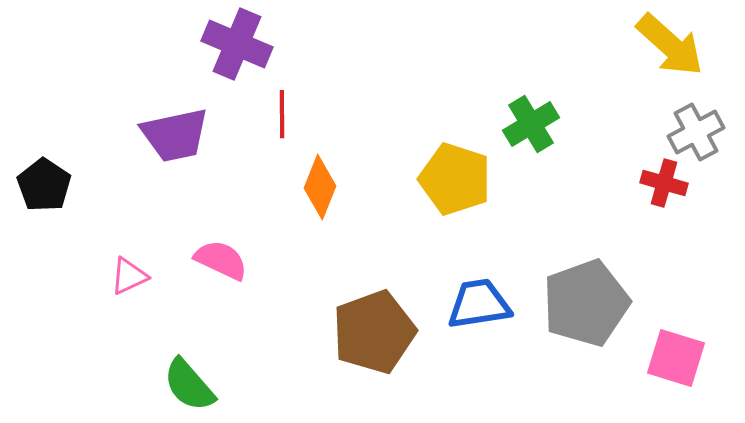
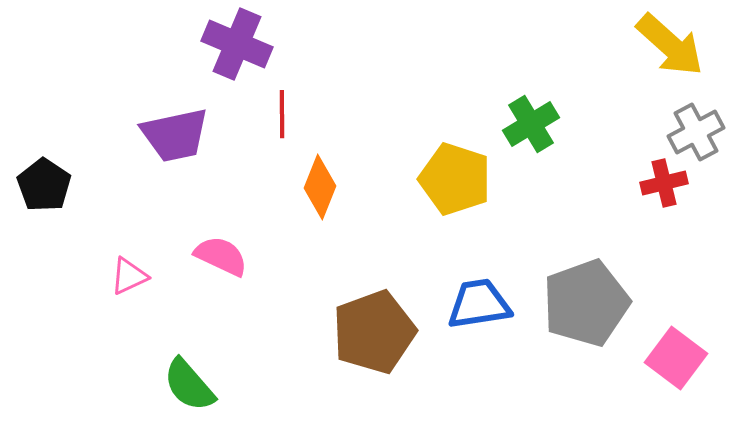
red cross: rotated 30 degrees counterclockwise
pink semicircle: moved 4 px up
pink square: rotated 20 degrees clockwise
